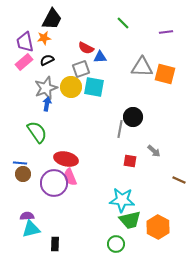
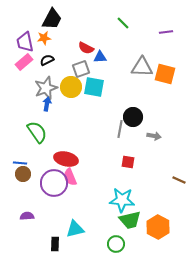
gray arrow: moved 15 px up; rotated 32 degrees counterclockwise
red square: moved 2 px left, 1 px down
cyan triangle: moved 44 px right
